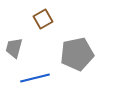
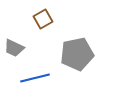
gray trapezoid: rotated 80 degrees counterclockwise
